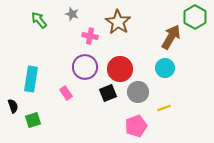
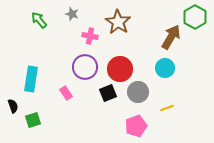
yellow line: moved 3 px right
